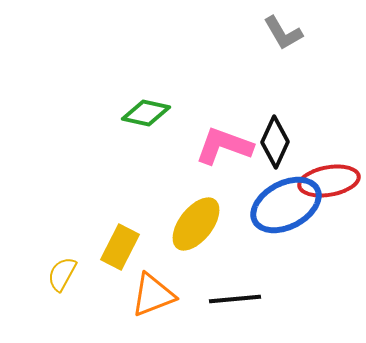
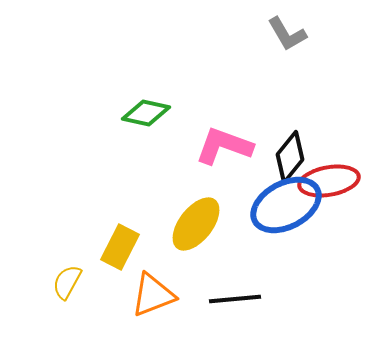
gray L-shape: moved 4 px right, 1 px down
black diamond: moved 15 px right, 15 px down; rotated 15 degrees clockwise
yellow semicircle: moved 5 px right, 8 px down
